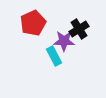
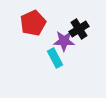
cyan rectangle: moved 1 px right, 2 px down
